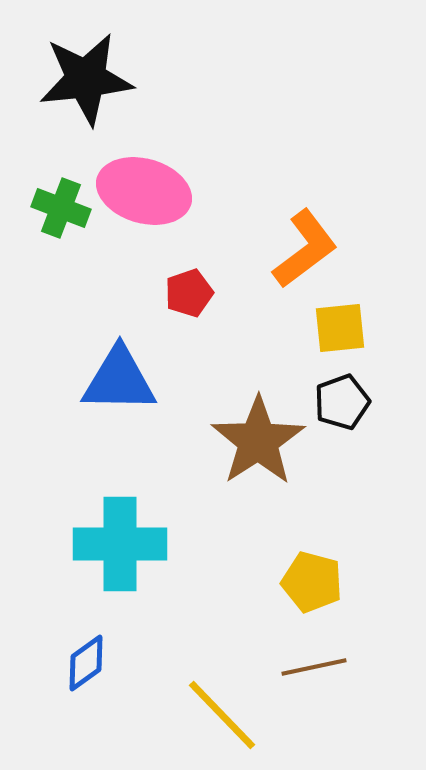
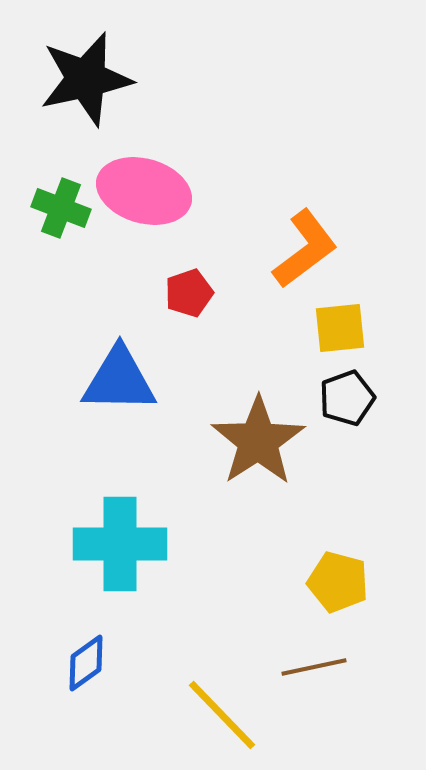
black star: rotated 6 degrees counterclockwise
black pentagon: moved 5 px right, 4 px up
yellow pentagon: moved 26 px right
